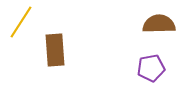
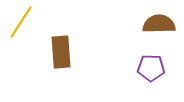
brown rectangle: moved 6 px right, 2 px down
purple pentagon: rotated 12 degrees clockwise
